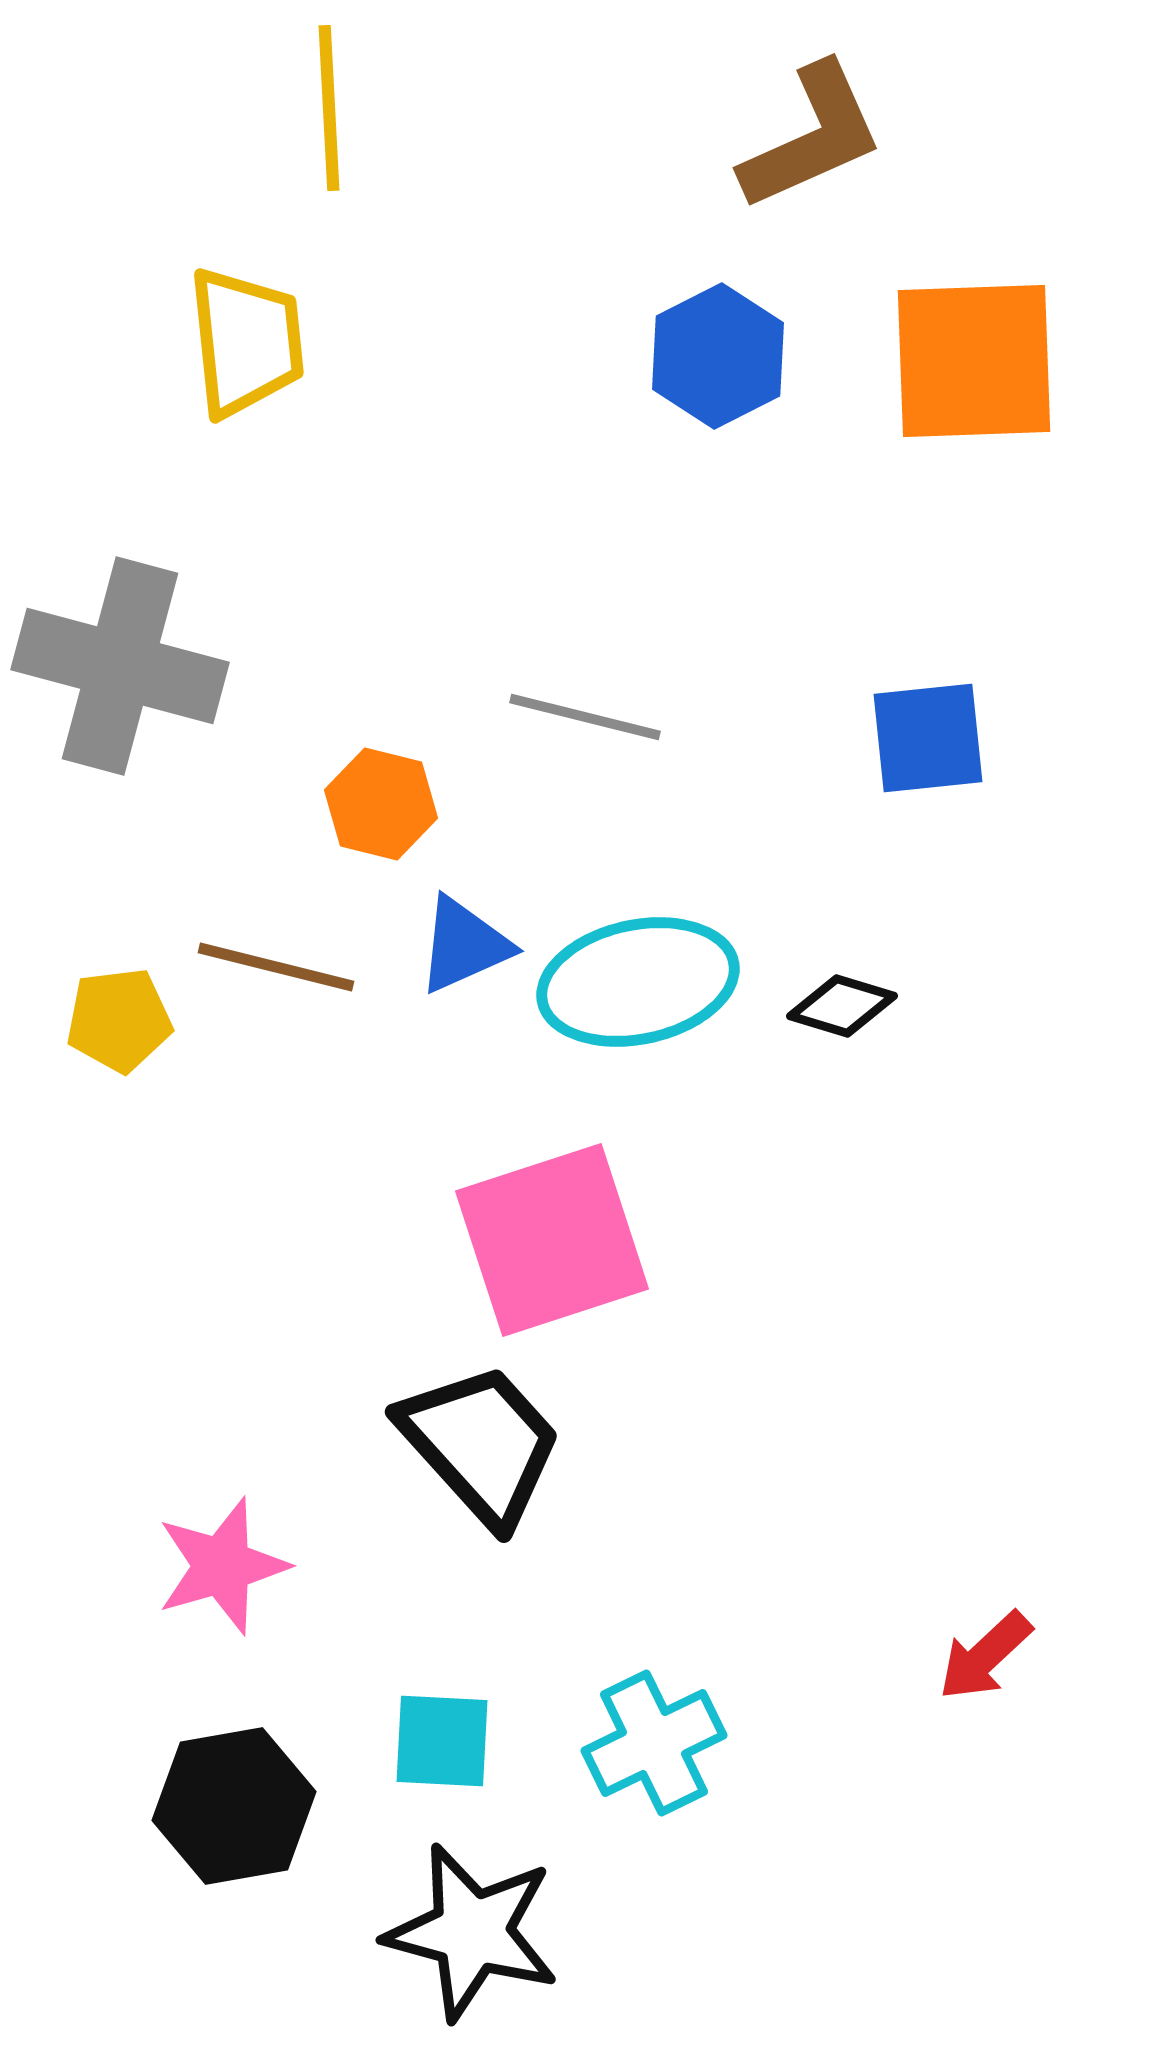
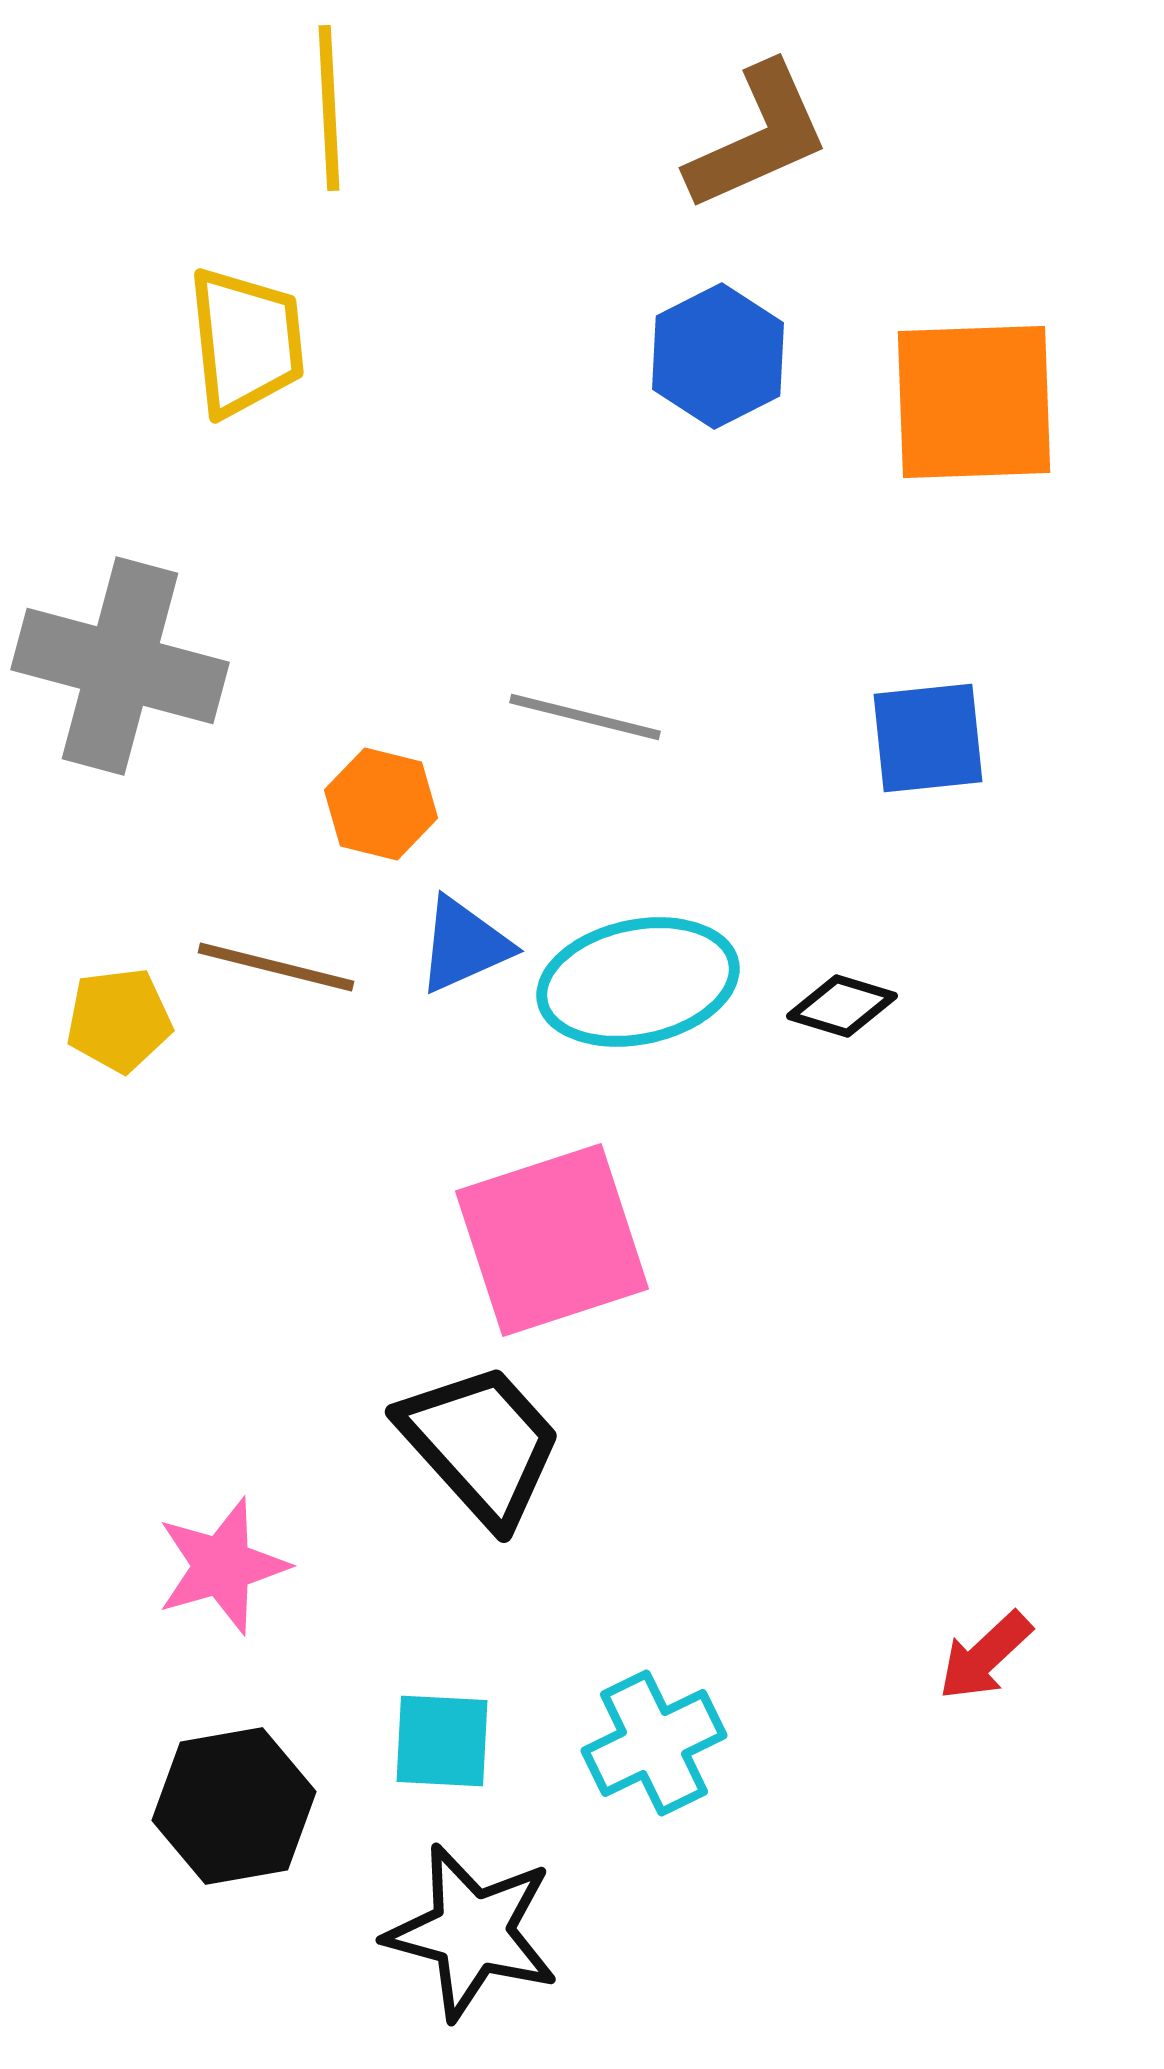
brown L-shape: moved 54 px left
orange square: moved 41 px down
